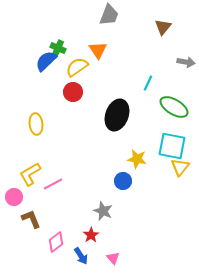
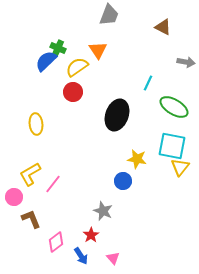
brown triangle: rotated 42 degrees counterclockwise
pink line: rotated 24 degrees counterclockwise
